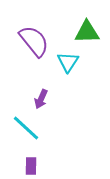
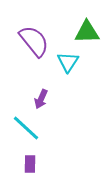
purple rectangle: moved 1 px left, 2 px up
